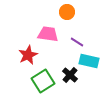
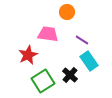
purple line: moved 5 px right, 2 px up
cyan rectangle: rotated 42 degrees clockwise
